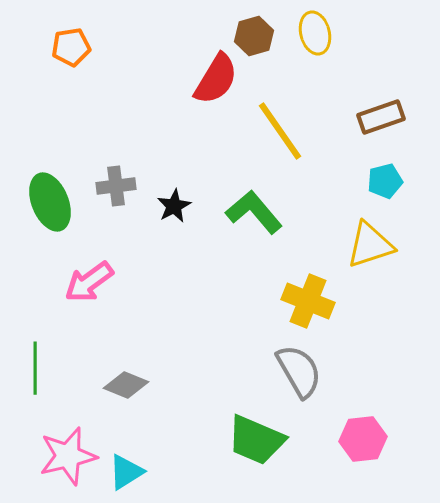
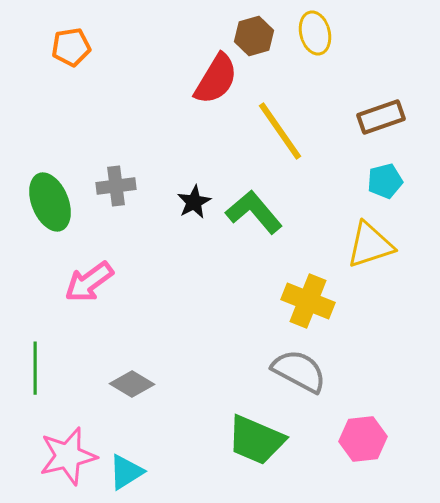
black star: moved 20 px right, 4 px up
gray semicircle: rotated 32 degrees counterclockwise
gray diamond: moved 6 px right, 1 px up; rotated 9 degrees clockwise
